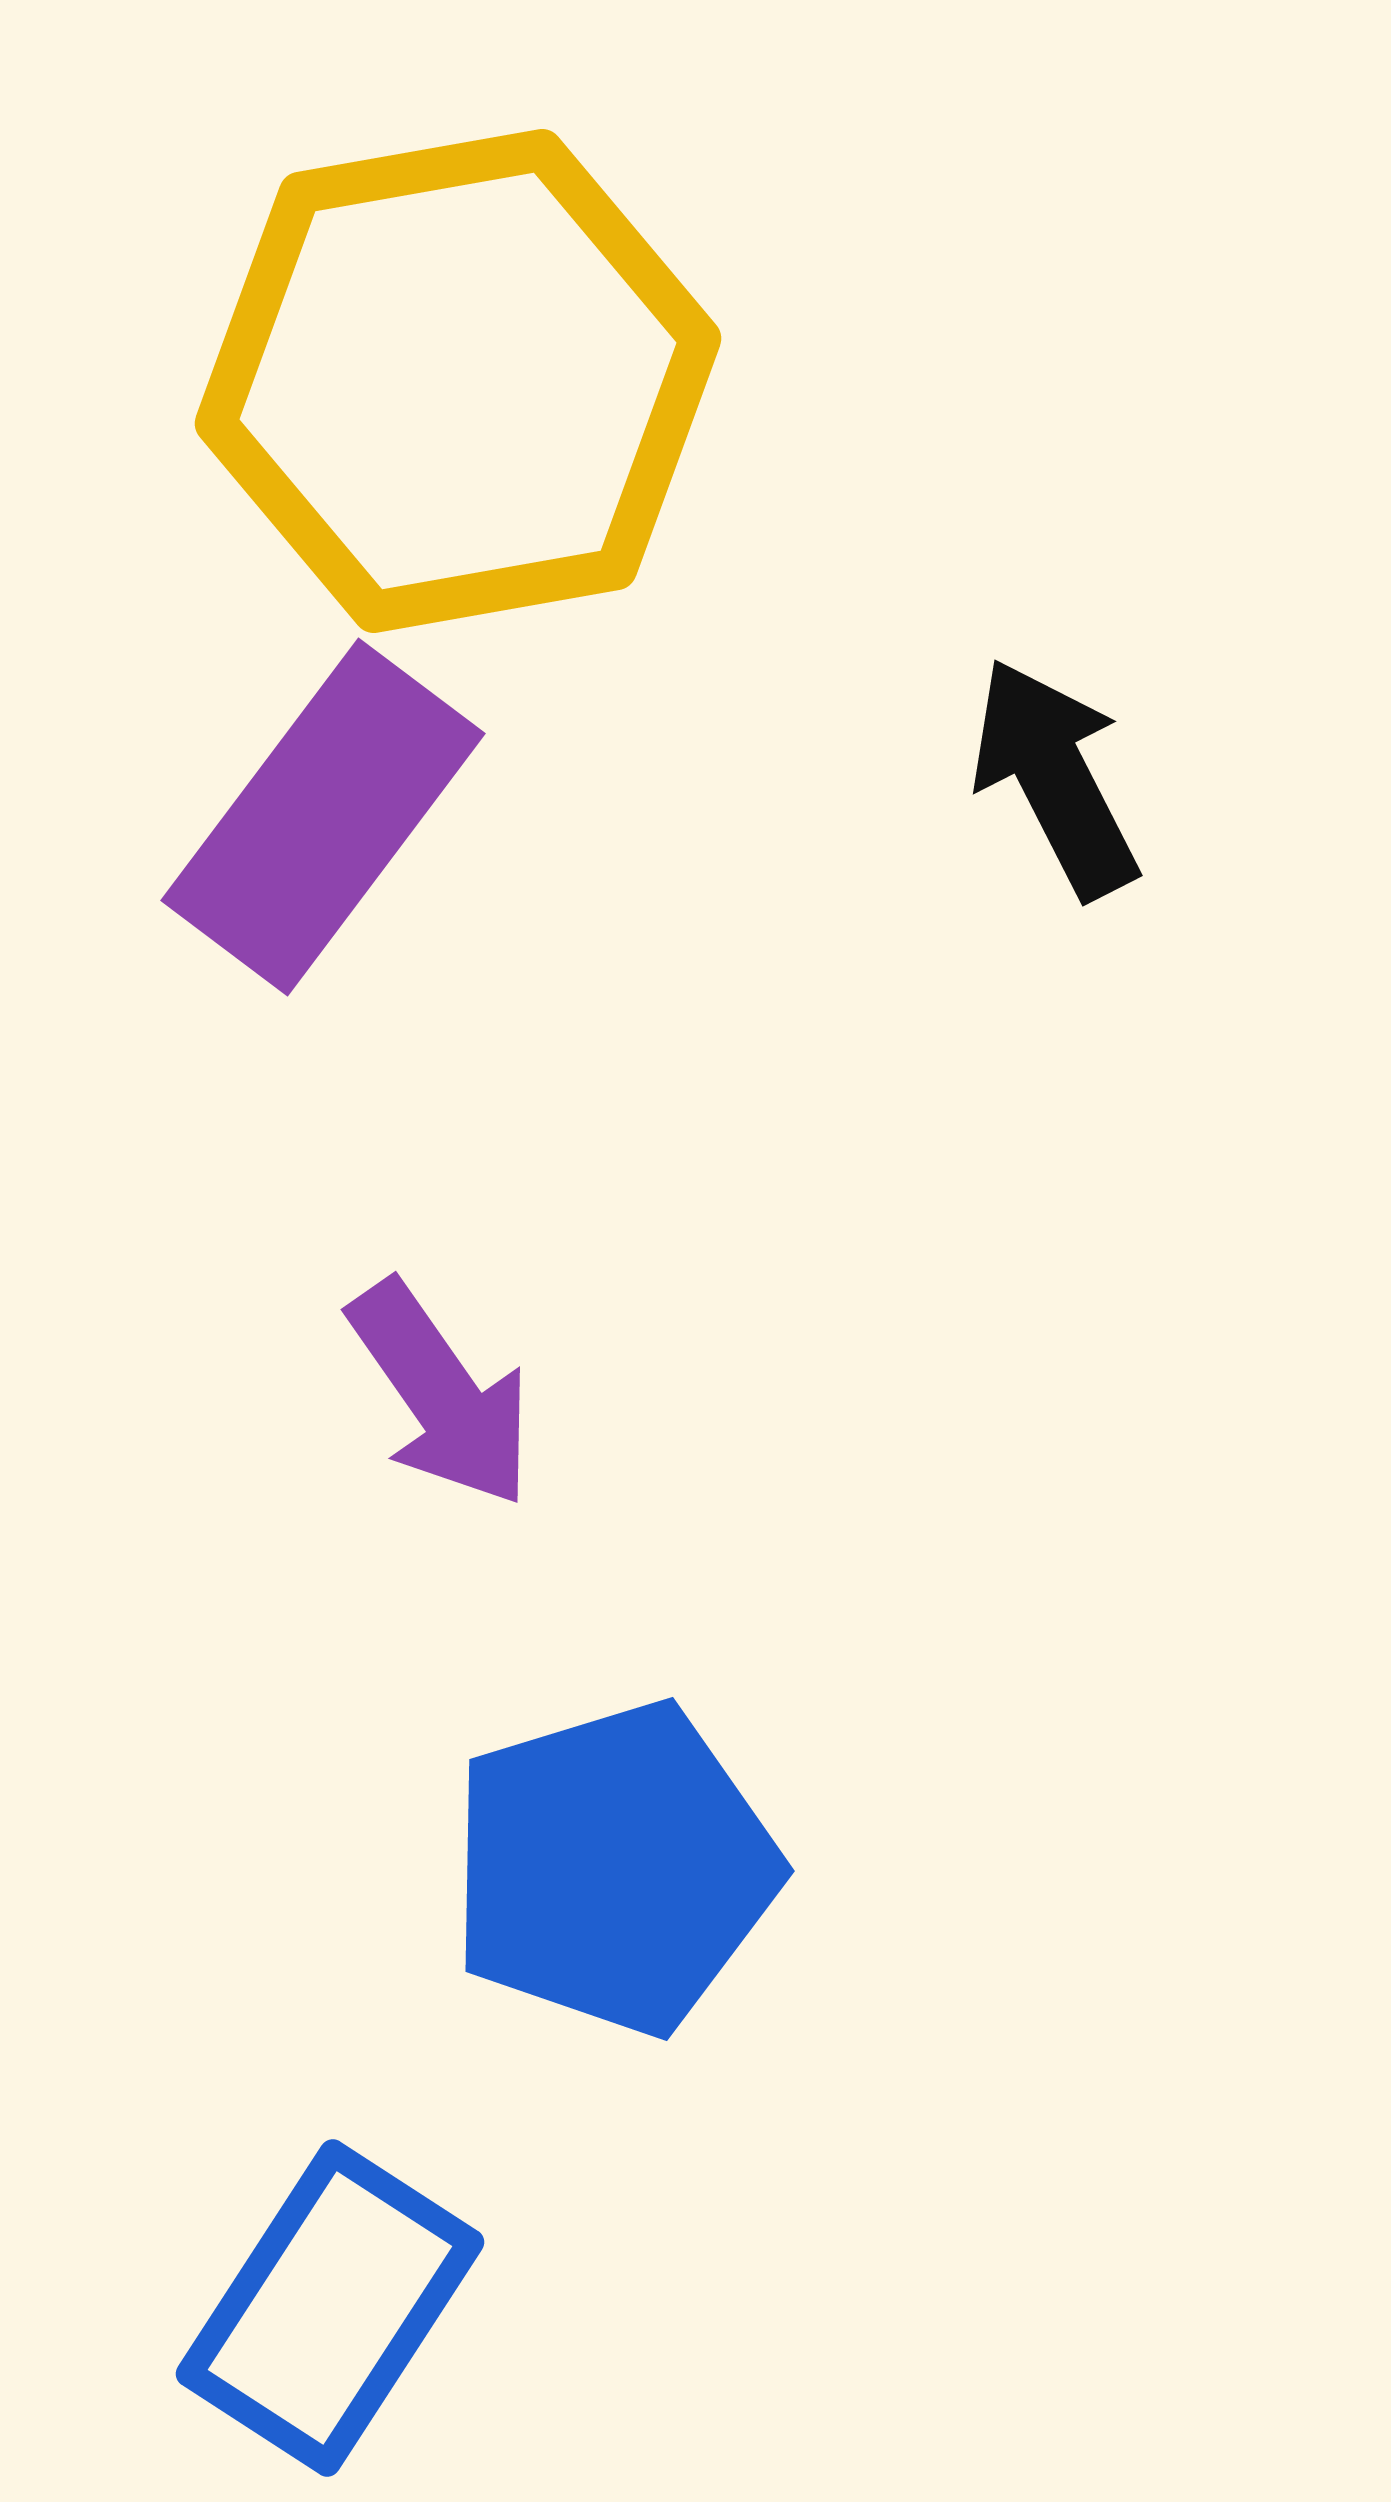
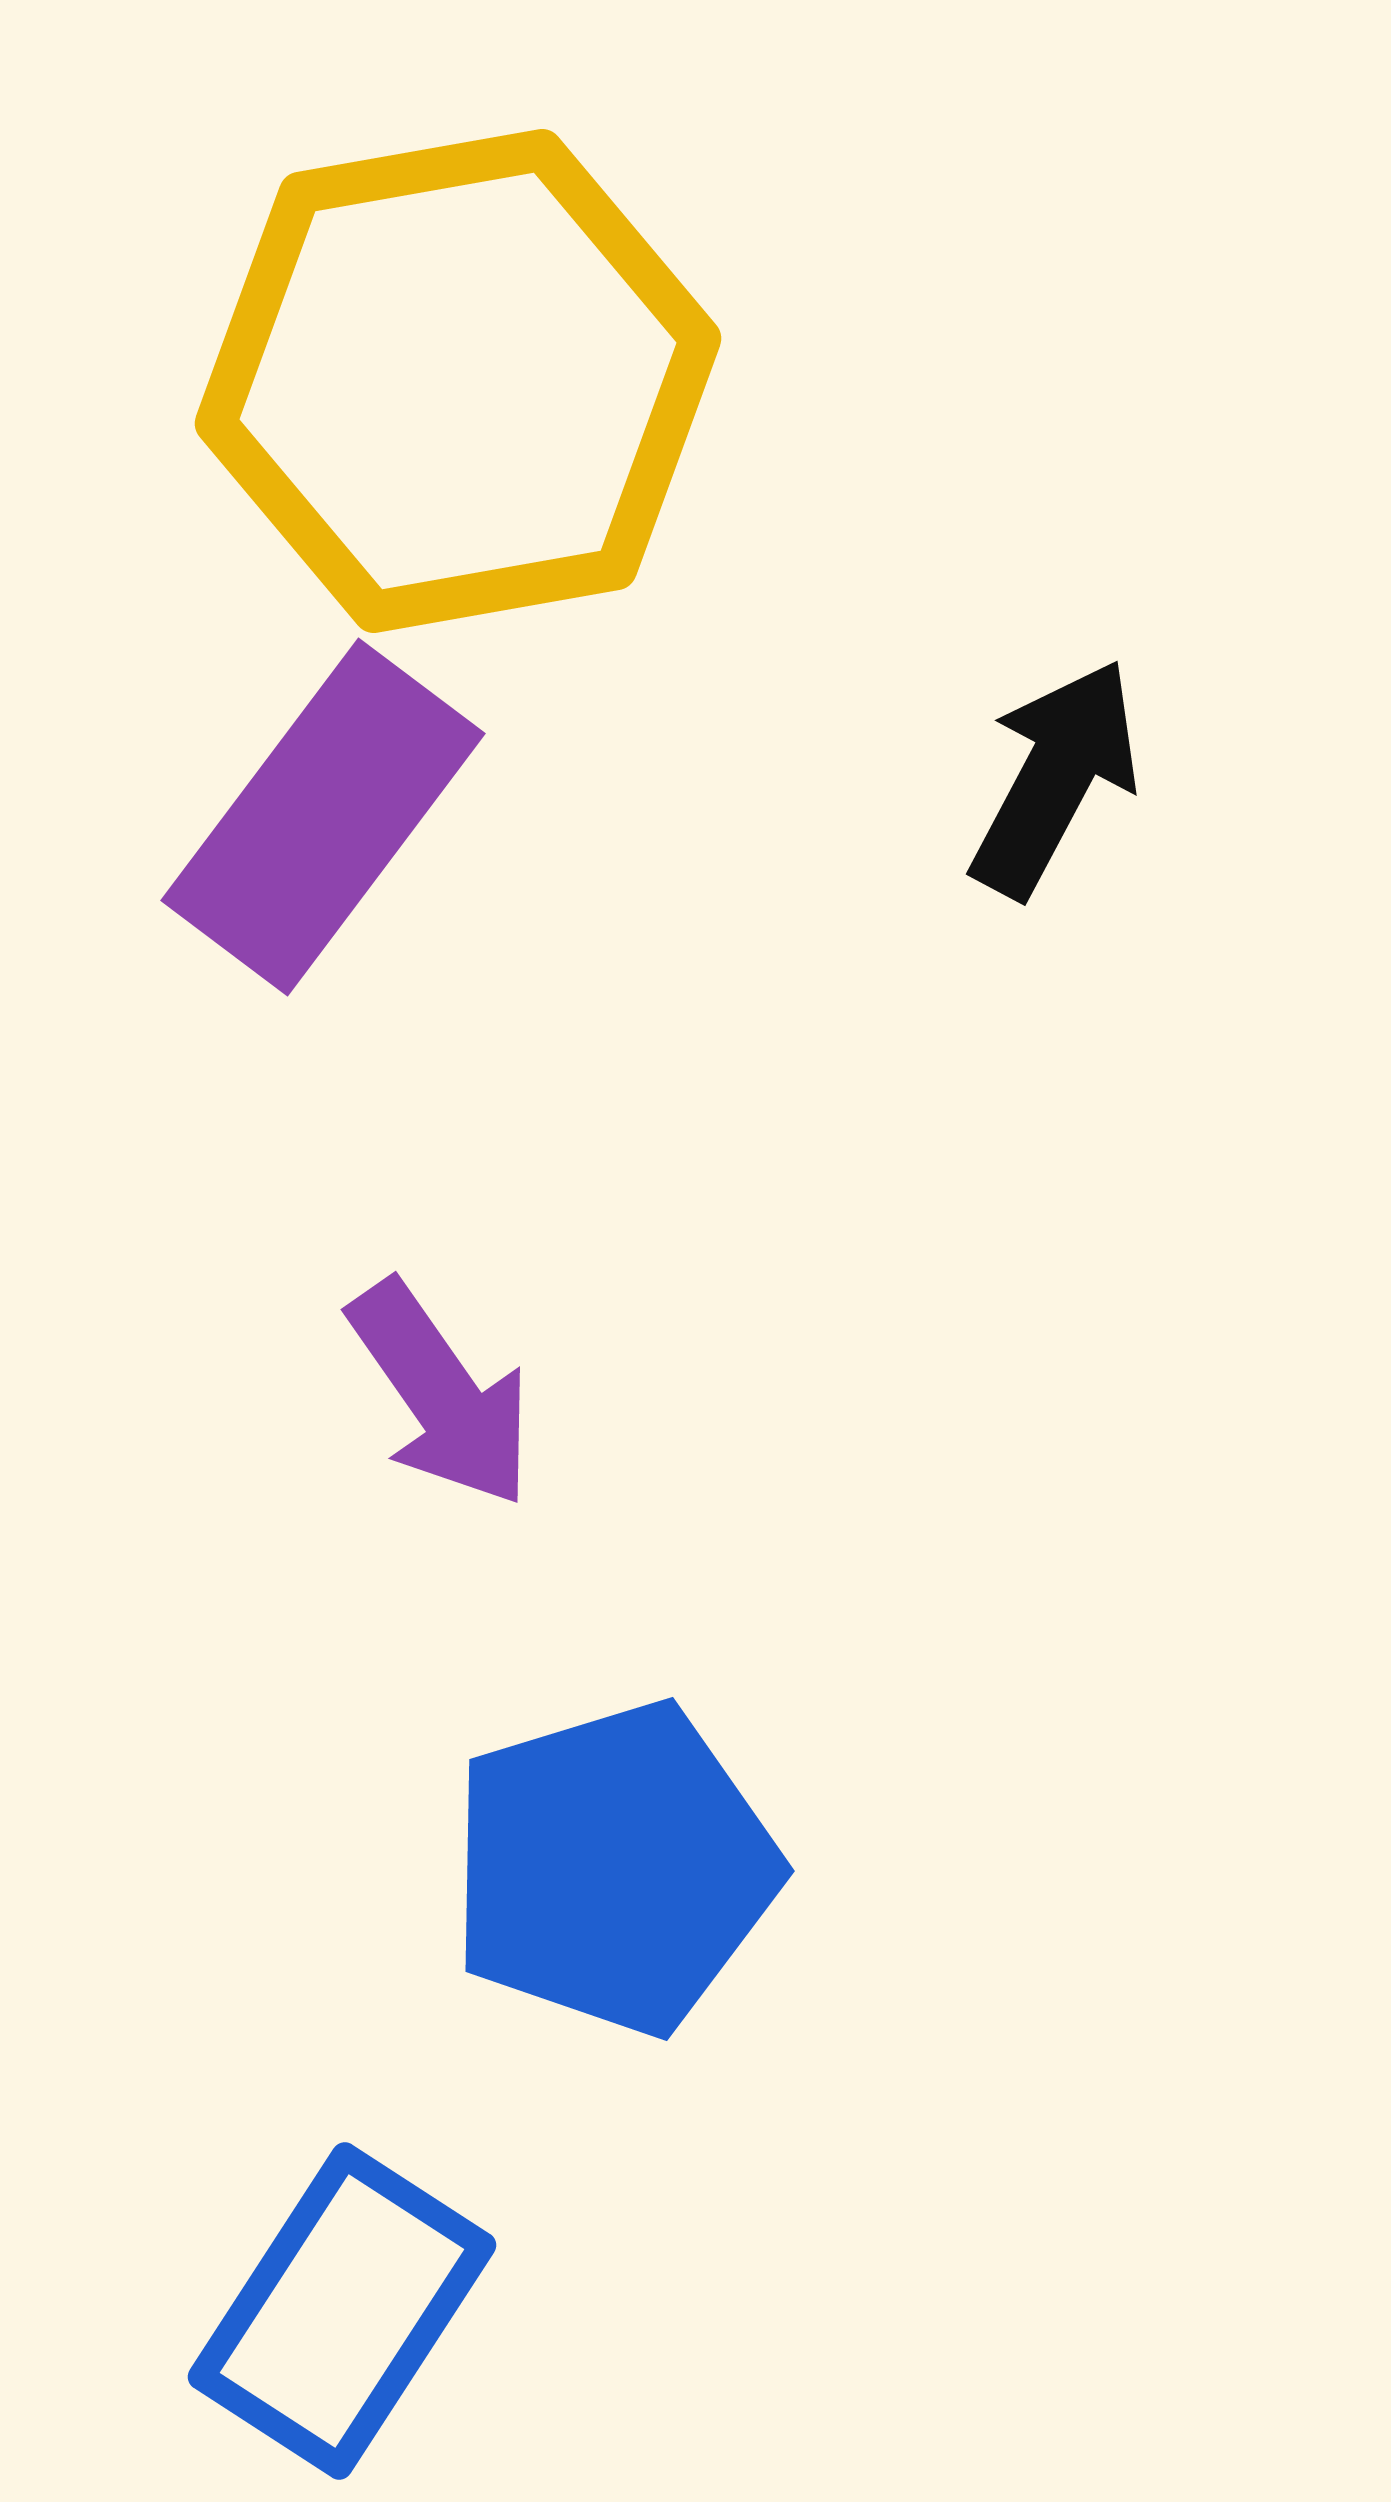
black arrow: rotated 55 degrees clockwise
blue rectangle: moved 12 px right, 3 px down
